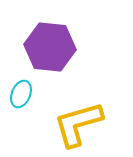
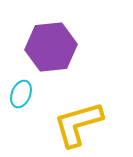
purple hexagon: moved 1 px right; rotated 12 degrees counterclockwise
